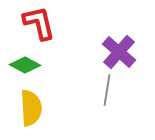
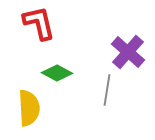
purple cross: moved 9 px right
green diamond: moved 32 px right, 8 px down
yellow semicircle: moved 2 px left
